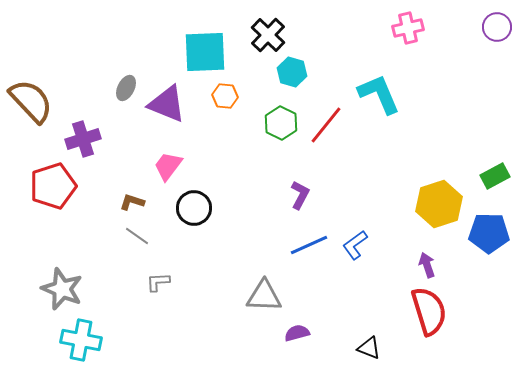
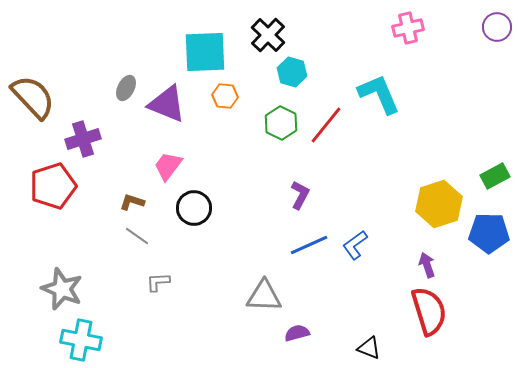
brown semicircle: moved 2 px right, 4 px up
